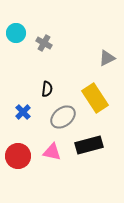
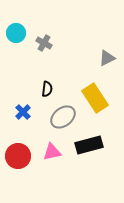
pink triangle: rotated 24 degrees counterclockwise
